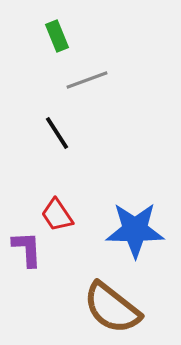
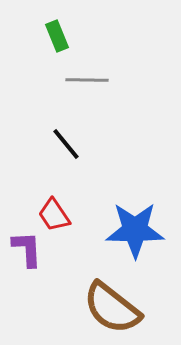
gray line: rotated 21 degrees clockwise
black line: moved 9 px right, 11 px down; rotated 6 degrees counterclockwise
red trapezoid: moved 3 px left
